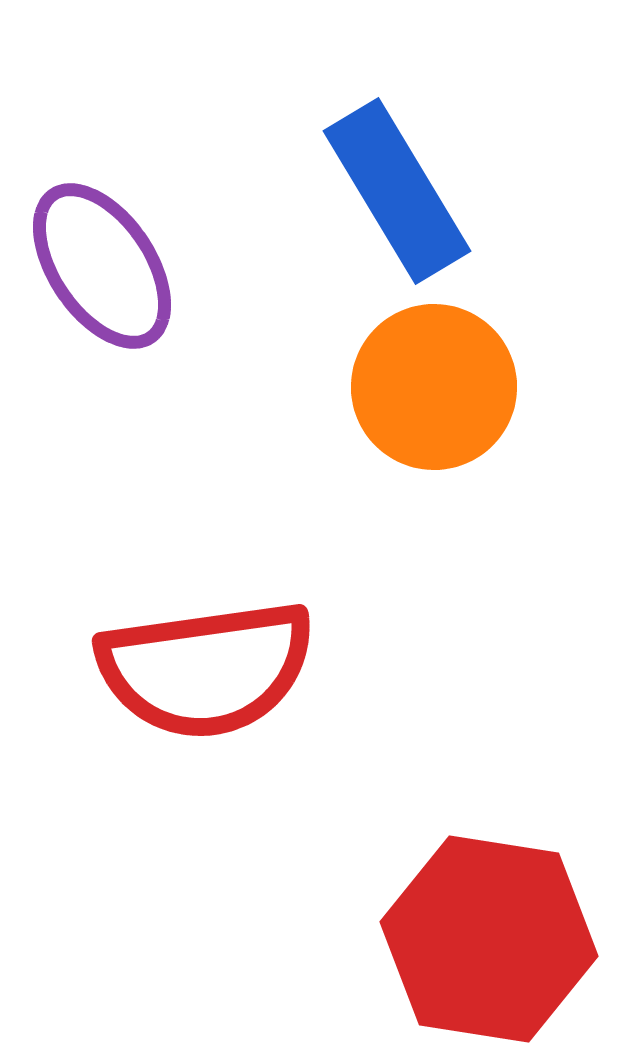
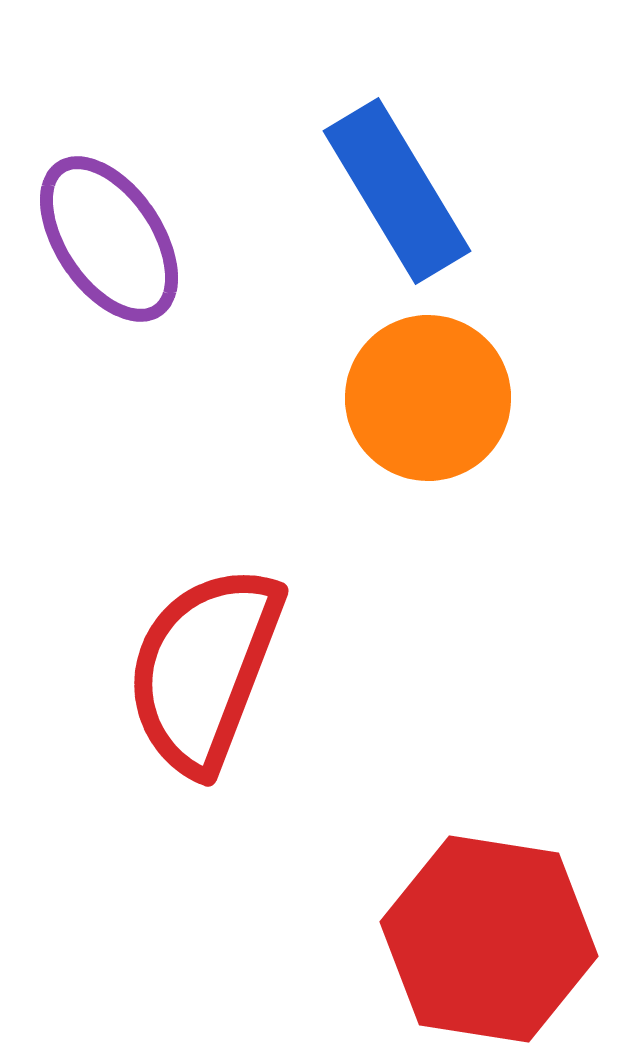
purple ellipse: moved 7 px right, 27 px up
orange circle: moved 6 px left, 11 px down
red semicircle: moved 2 px left; rotated 119 degrees clockwise
